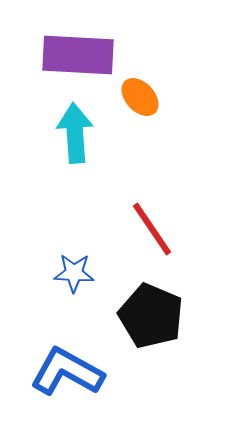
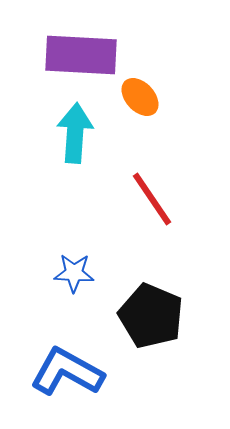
purple rectangle: moved 3 px right
cyan arrow: rotated 8 degrees clockwise
red line: moved 30 px up
